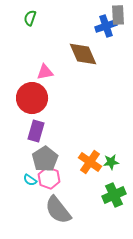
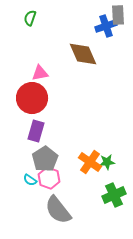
pink triangle: moved 5 px left, 1 px down
green star: moved 4 px left
